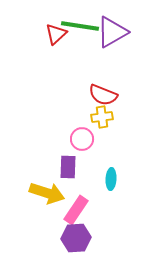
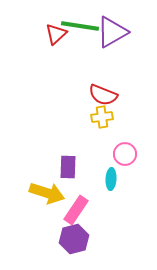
pink circle: moved 43 px right, 15 px down
purple hexagon: moved 2 px left, 1 px down; rotated 12 degrees counterclockwise
